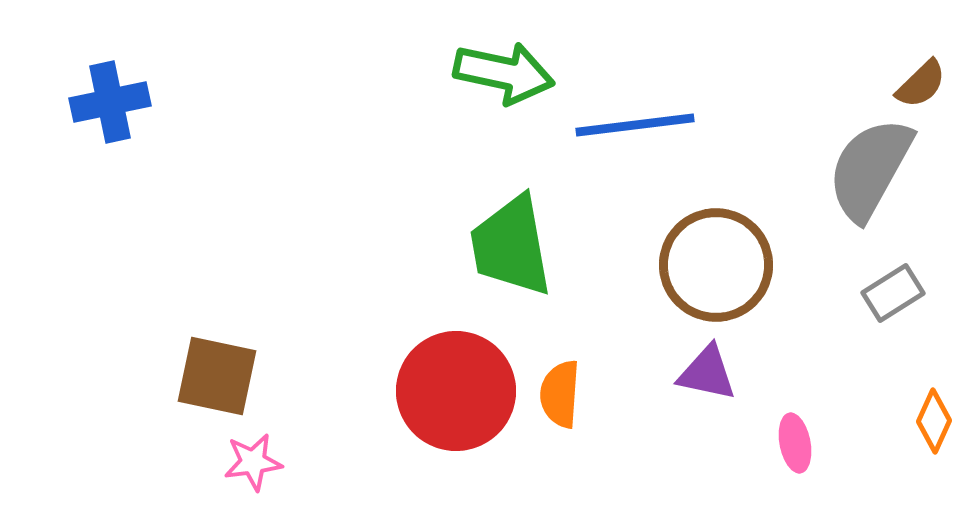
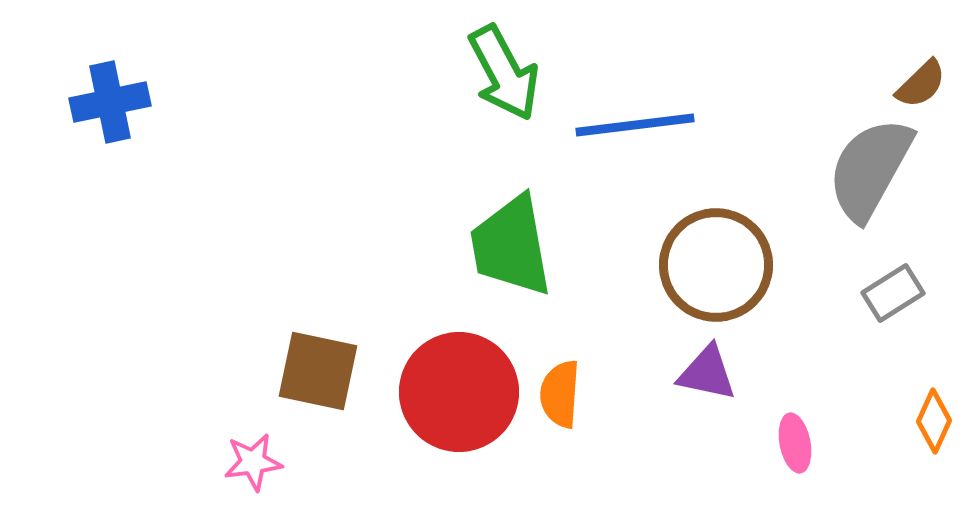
green arrow: rotated 50 degrees clockwise
brown square: moved 101 px right, 5 px up
red circle: moved 3 px right, 1 px down
